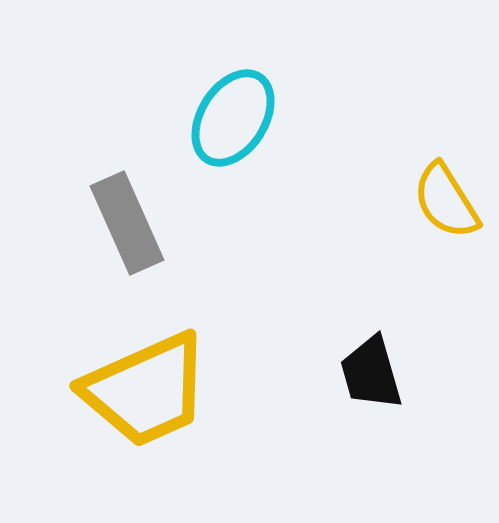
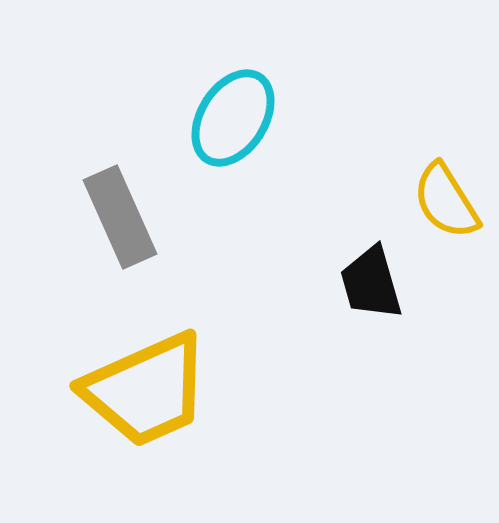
gray rectangle: moved 7 px left, 6 px up
black trapezoid: moved 90 px up
